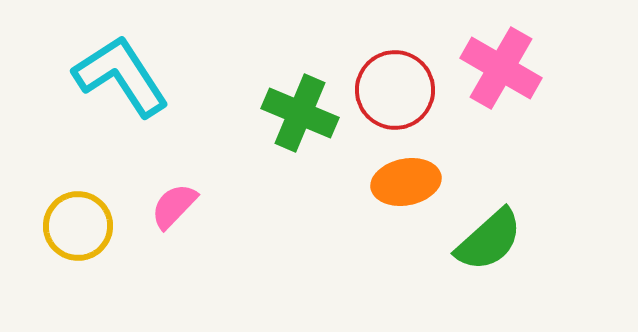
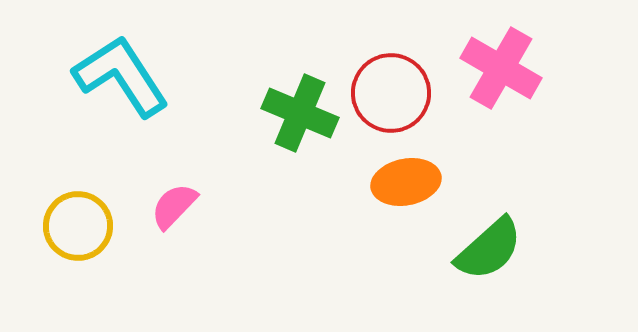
red circle: moved 4 px left, 3 px down
green semicircle: moved 9 px down
